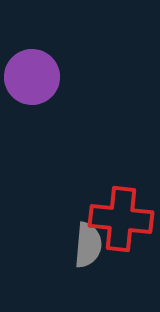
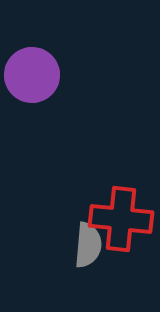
purple circle: moved 2 px up
